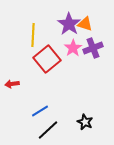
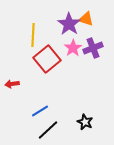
orange triangle: moved 1 px right, 5 px up
